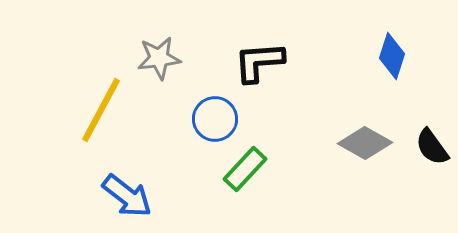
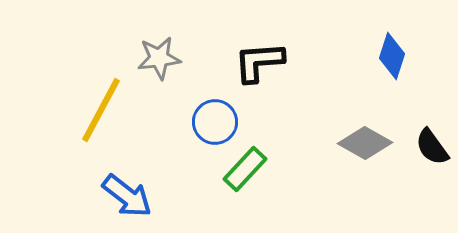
blue circle: moved 3 px down
